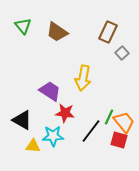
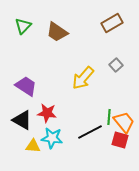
green triangle: rotated 24 degrees clockwise
brown rectangle: moved 4 px right, 9 px up; rotated 35 degrees clockwise
gray square: moved 6 px left, 12 px down
yellow arrow: rotated 30 degrees clockwise
purple trapezoid: moved 24 px left, 5 px up
red star: moved 18 px left
green line: rotated 21 degrees counterclockwise
black line: moved 1 px left, 1 px down; rotated 25 degrees clockwise
cyan star: moved 1 px left, 2 px down; rotated 10 degrees clockwise
red square: moved 1 px right
